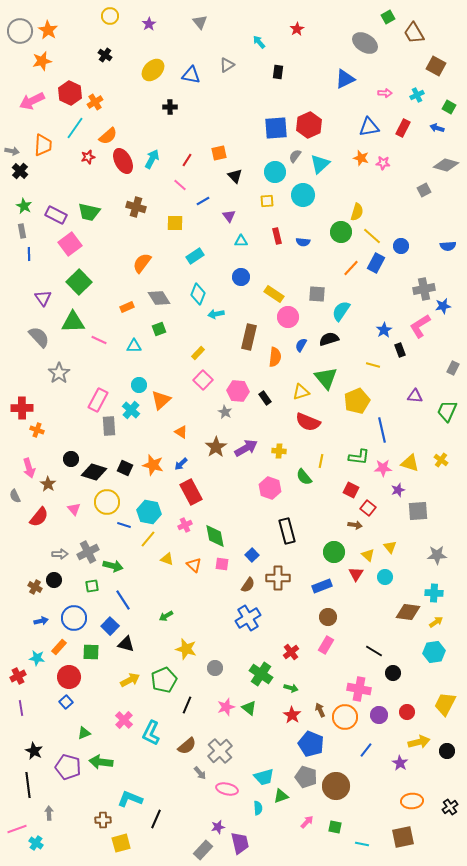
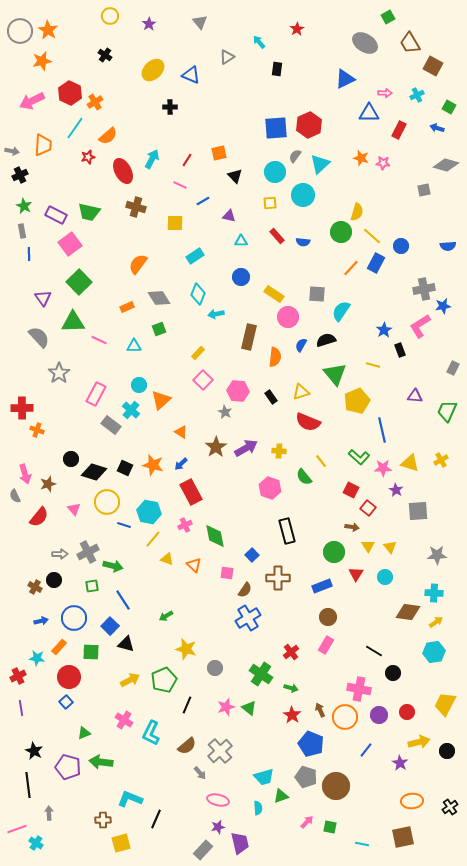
brown trapezoid at (414, 33): moved 4 px left, 10 px down
gray triangle at (227, 65): moved 8 px up
brown square at (436, 66): moved 3 px left
black rectangle at (278, 72): moved 1 px left, 3 px up
blue triangle at (191, 75): rotated 12 degrees clockwise
blue triangle at (369, 127): moved 14 px up; rotated 10 degrees clockwise
red rectangle at (403, 128): moved 4 px left, 2 px down
red ellipse at (123, 161): moved 10 px down
black cross at (20, 171): moved 4 px down; rotated 21 degrees clockwise
pink line at (180, 185): rotated 16 degrees counterclockwise
gray square at (424, 190): rotated 16 degrees clockwise
yellow square at (267, 201): moved 3 px right, 2 px down
purple triangle at (229, 216): rotated 40 degrees counterclockwise
red rectangle at (277, 236): rotated 28 degrees counterclockwise
orange semicircle at (142, 263): moved 4 px left, 1 px down
black semicircle at (329, 339): moved 3 px left, 1 px down
green triangle at (326, 378): moved 9 px right, 4 px up
black rectangle at (265, 398): moved 6 px right, 1 px up
pink rectangle at (98, 400): moved 2 px left, 6 px up
gray rectangle at (109, 426): moved 2 px right, 1 px up; rotated 48 degrees counterclockwise
green L-shape at (359, 457): rotated 35 degrees clockwise
yellow cross at (441, 460): rotated 24 degrees clockwise
yellow line at (321, 461): rotated 48 degrees counterclockwise
pink arrow at (29, 468): moved 4 px left, 6 px down
brown star at (48, 484): rotated 21 degrees clockwise
purple star at (398, 490): moved 2 px left; rotated 24 degrees counterclockwise
brown arrow at (355, 525): moved 3 px left, 2 px down
yellow line at (148, 539): moved 5 px right
yellow triangle at (368, 555): moved 9 px up; rotated 16 degrees clockwise
pink square at (222, 564): moved 5 px right, 9 px down
brown semicircle at (248, 585): moved 3 px left, 5 px down
pink cross at (124, 720): rotated 12 degrees counterclockwise
pink ellipse at (227, 789): moved 9 px left, 11 px down
green square at (335, 827): moved 5 px left
